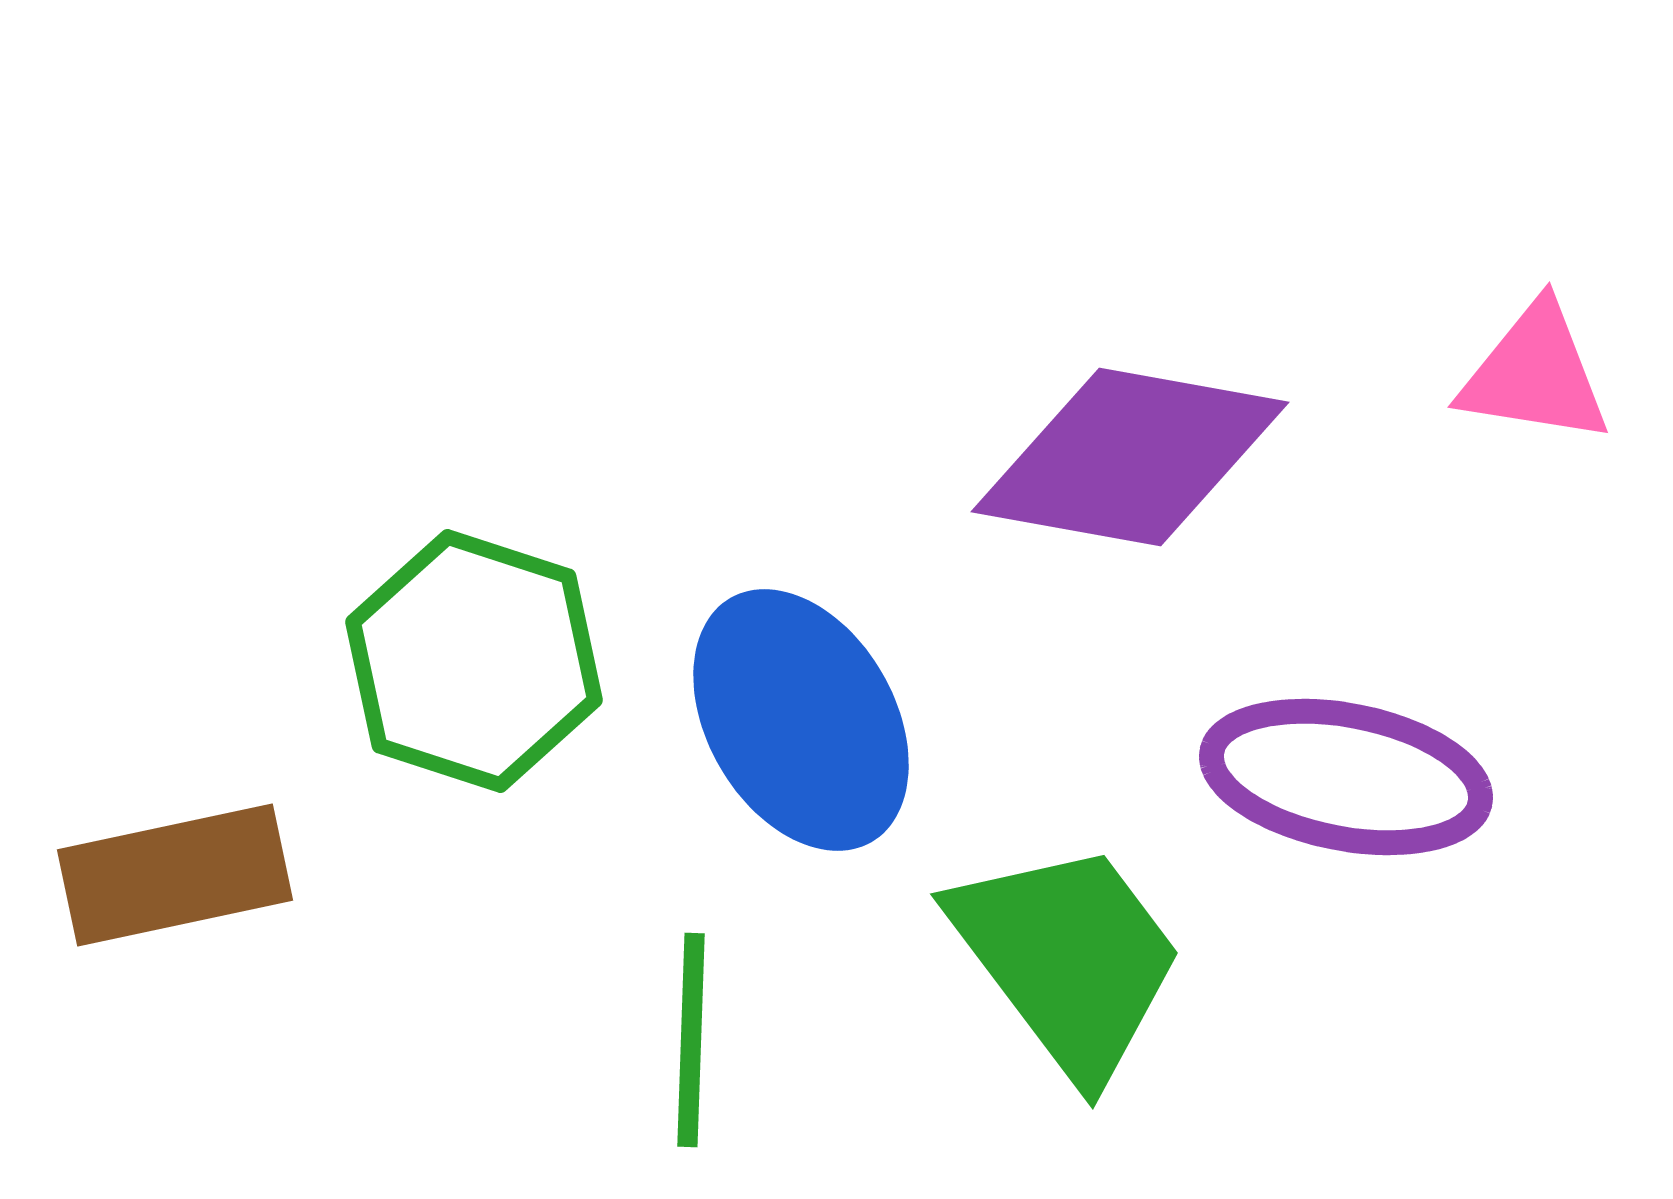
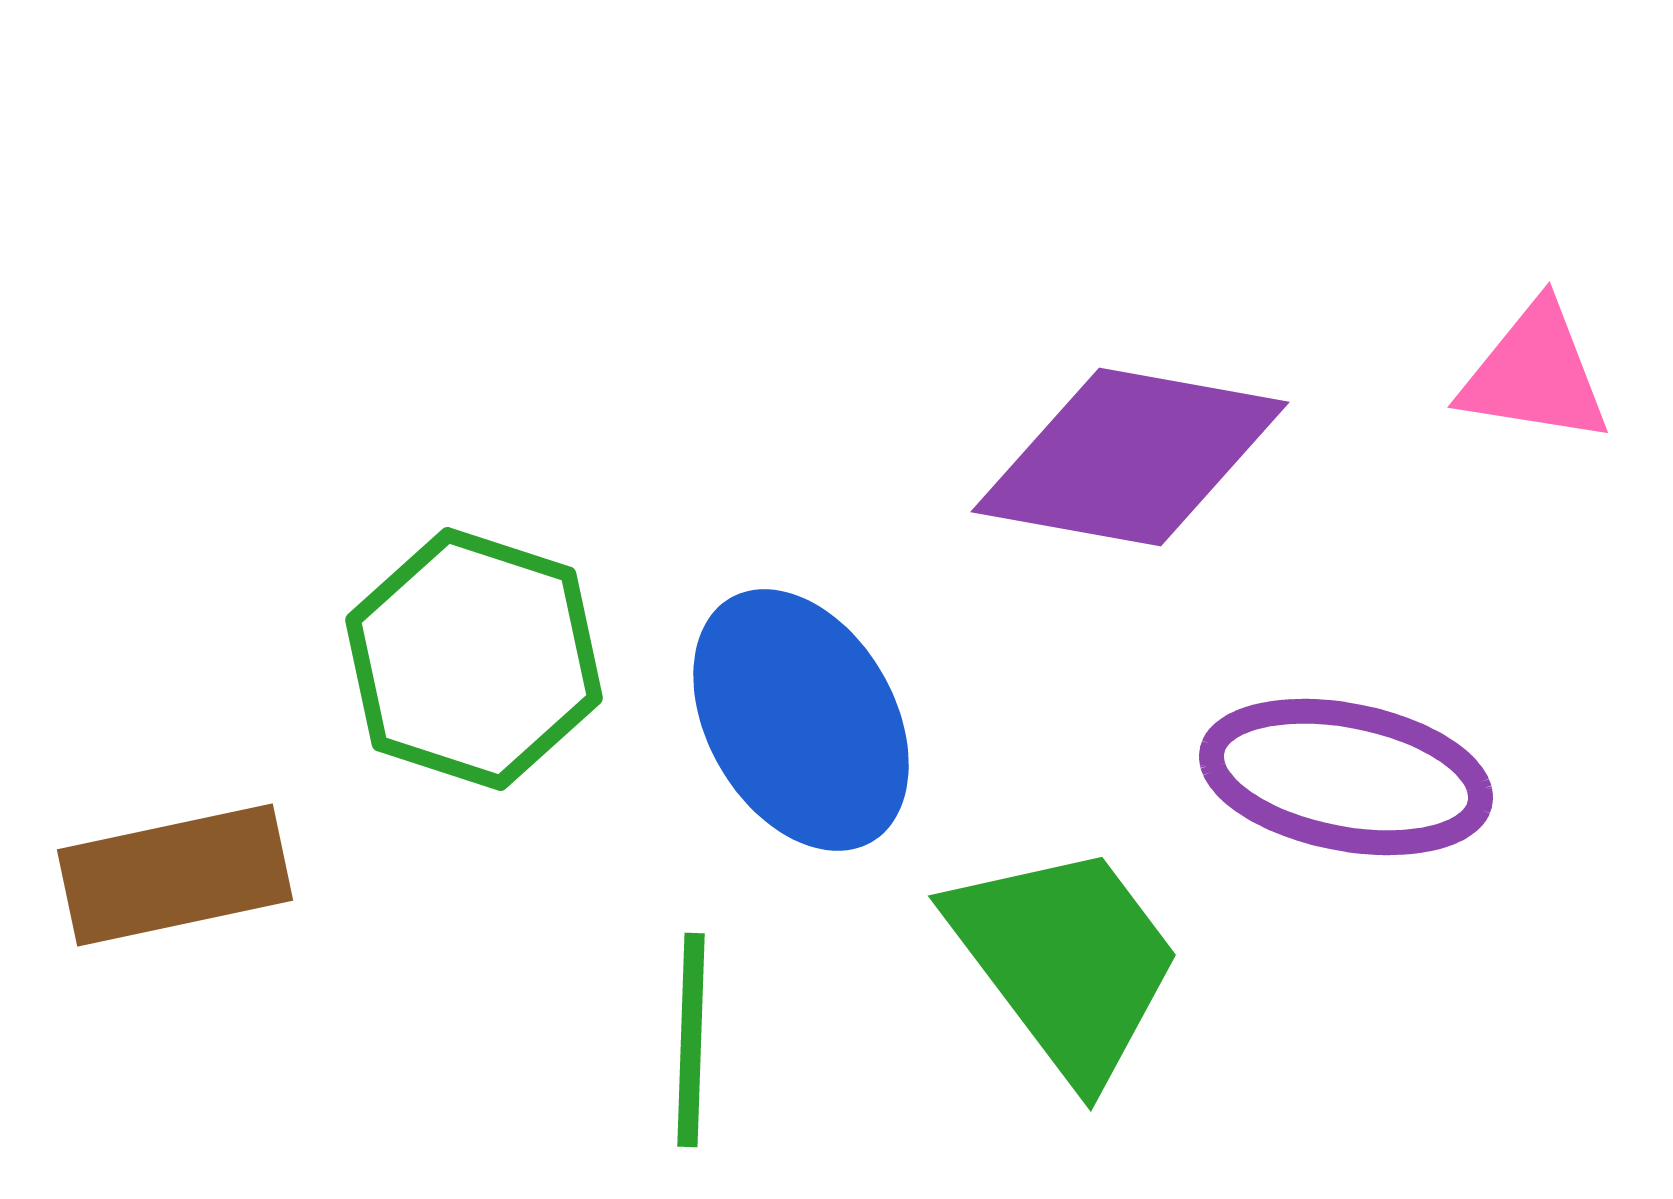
green hexagon: moved 2 px up
green trapezoid: moved 2 px left, 2 px down
